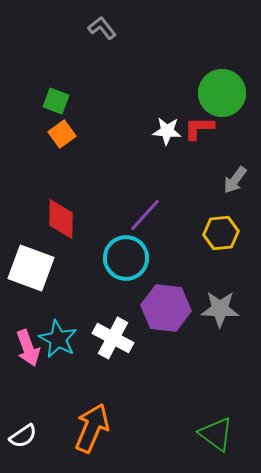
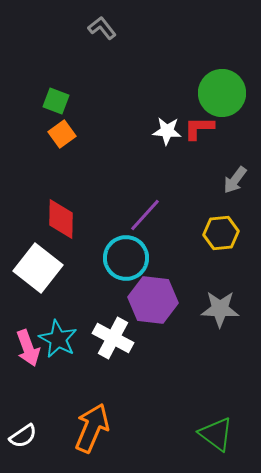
white square: moved 7 px right; rotated 18 degrees clockwise
purple hexagon: moved 13 px left, 8 px up
